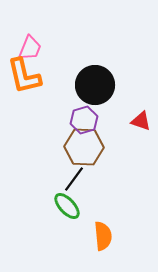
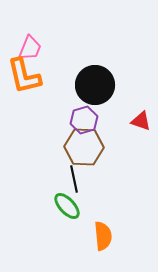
black line: rotated 48 degrees counterclockwise
